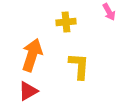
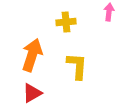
pink arrow: rotated 144 degrees counterclockwise
yellow L-shape: moved 2 px left
red triangle: moved 4 px right, 2 px down
